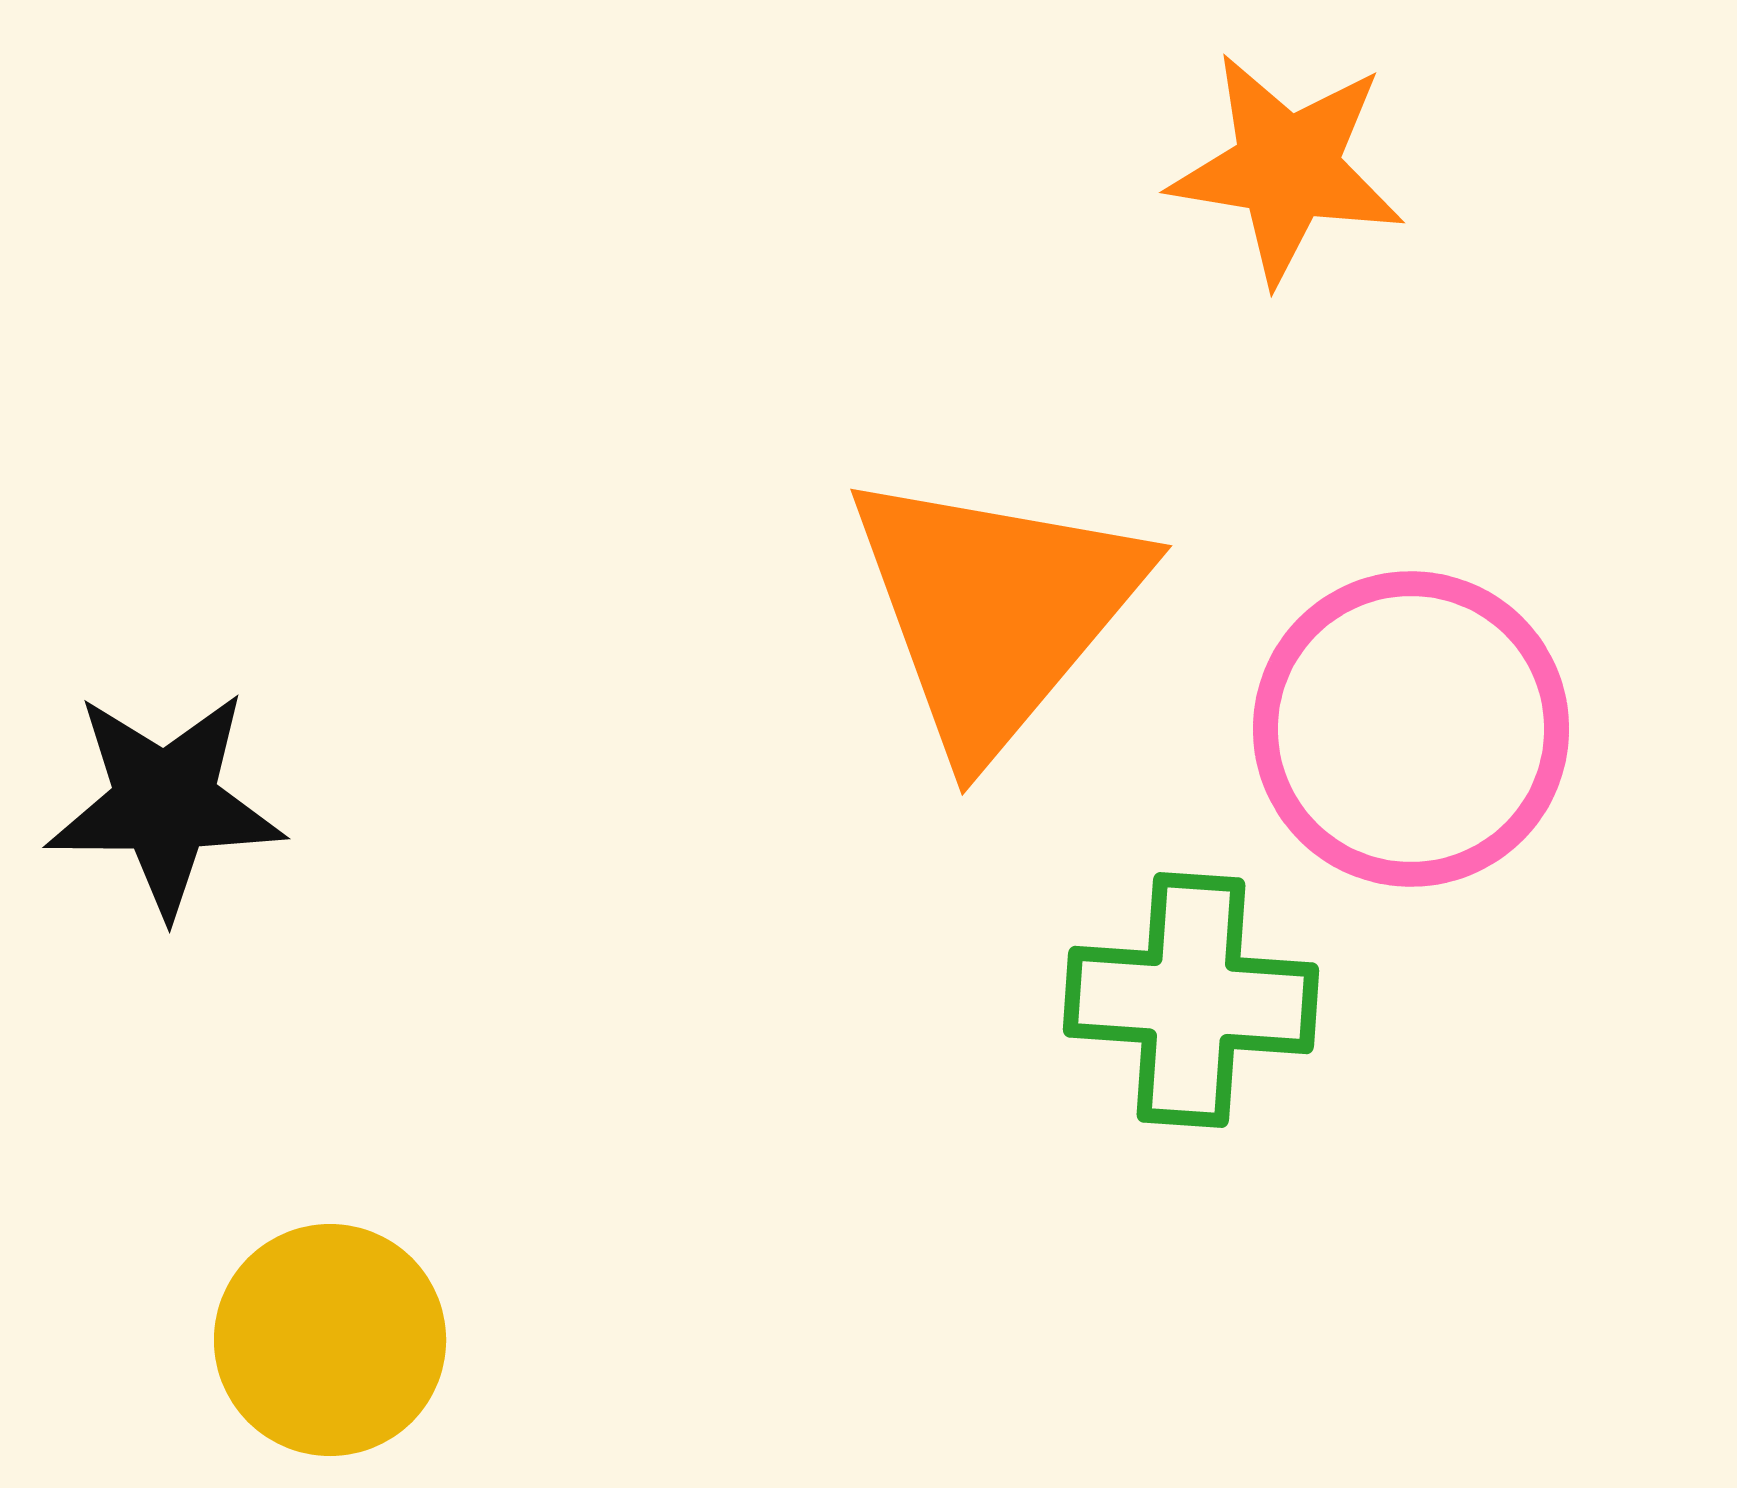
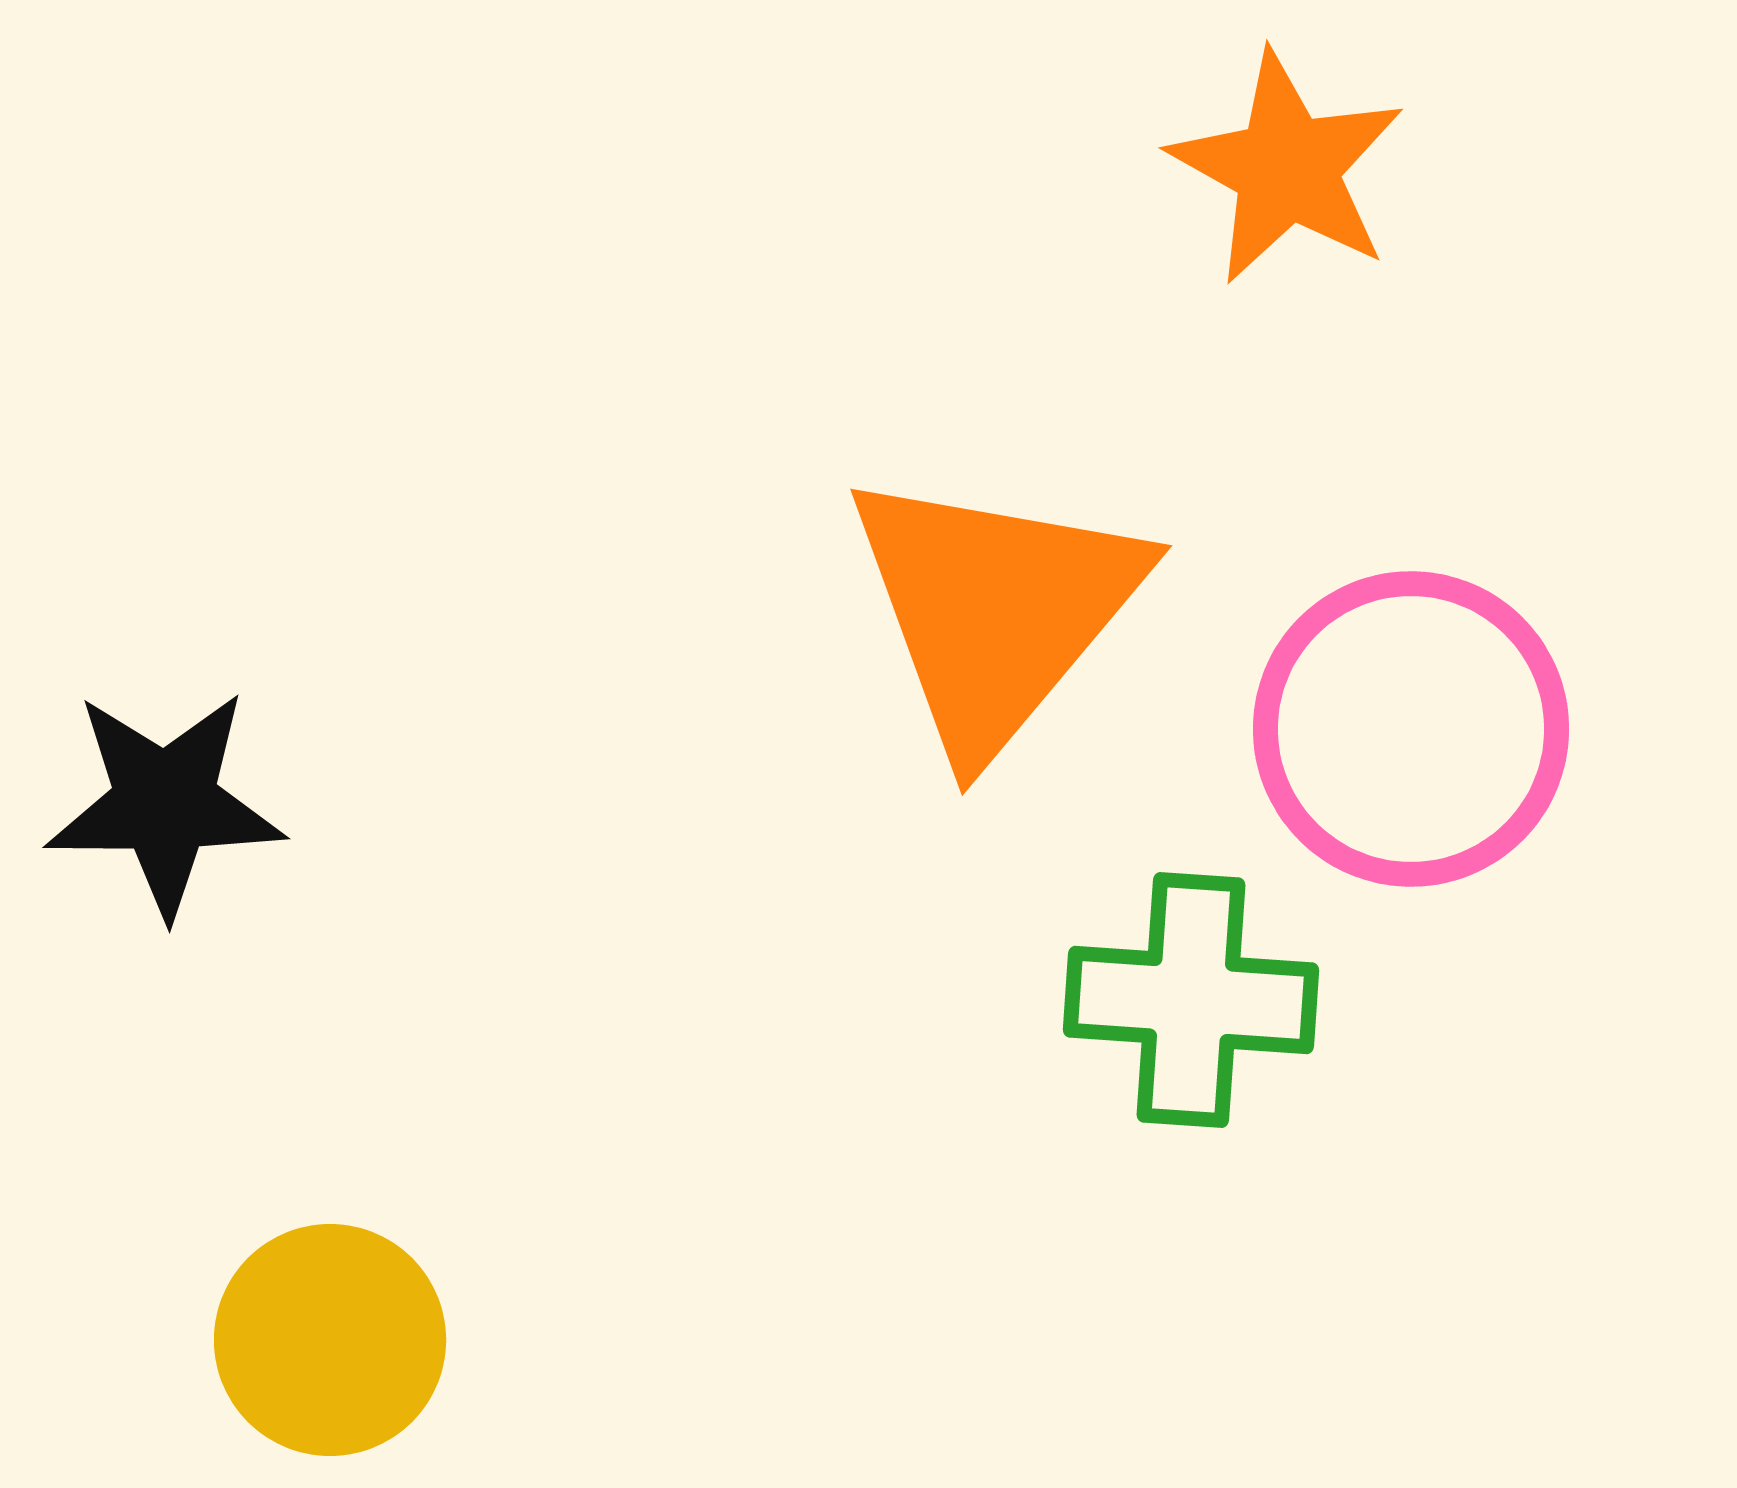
orange star: rotated 20 degrees clockwise
